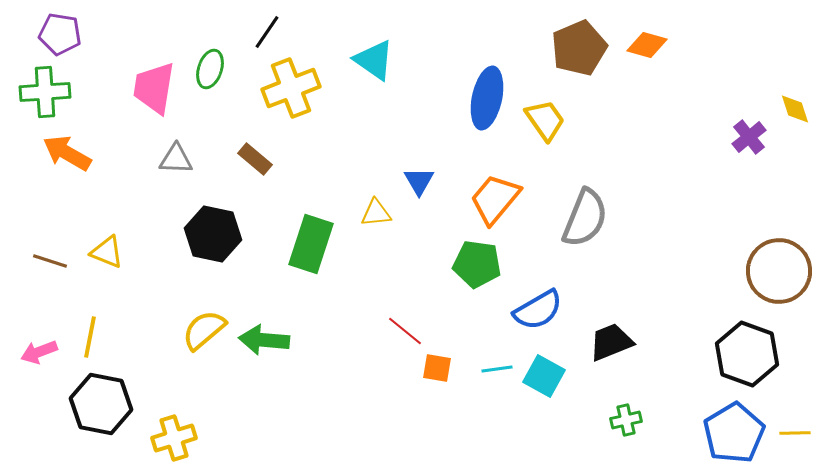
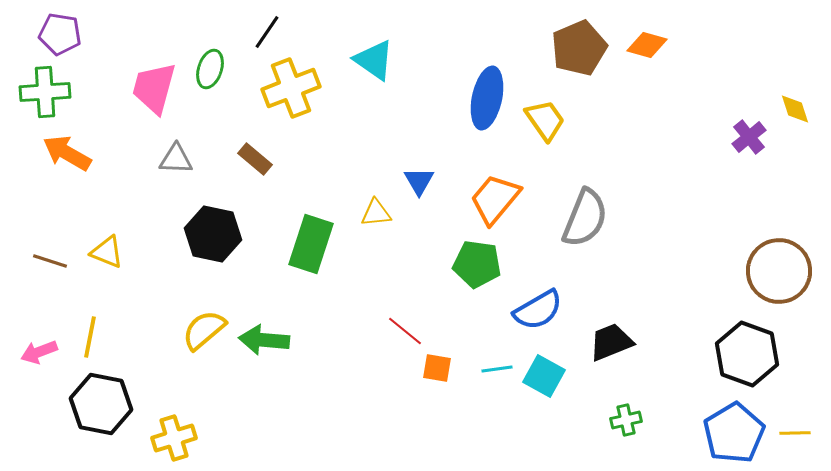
pink trapezoid at (154, 88): rotated 6 degrees clockwise
